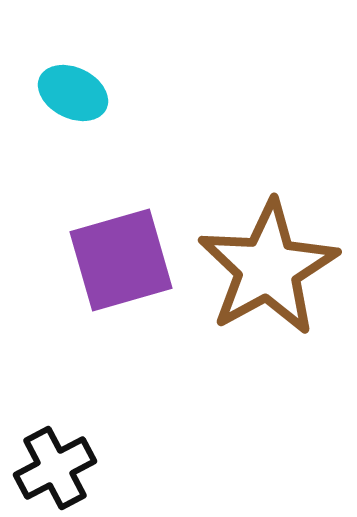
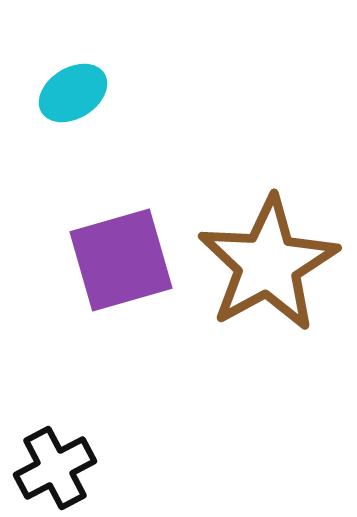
cyan ellipse: rotated 58 degrees counterclockwise
brown star: moved 4 px up
